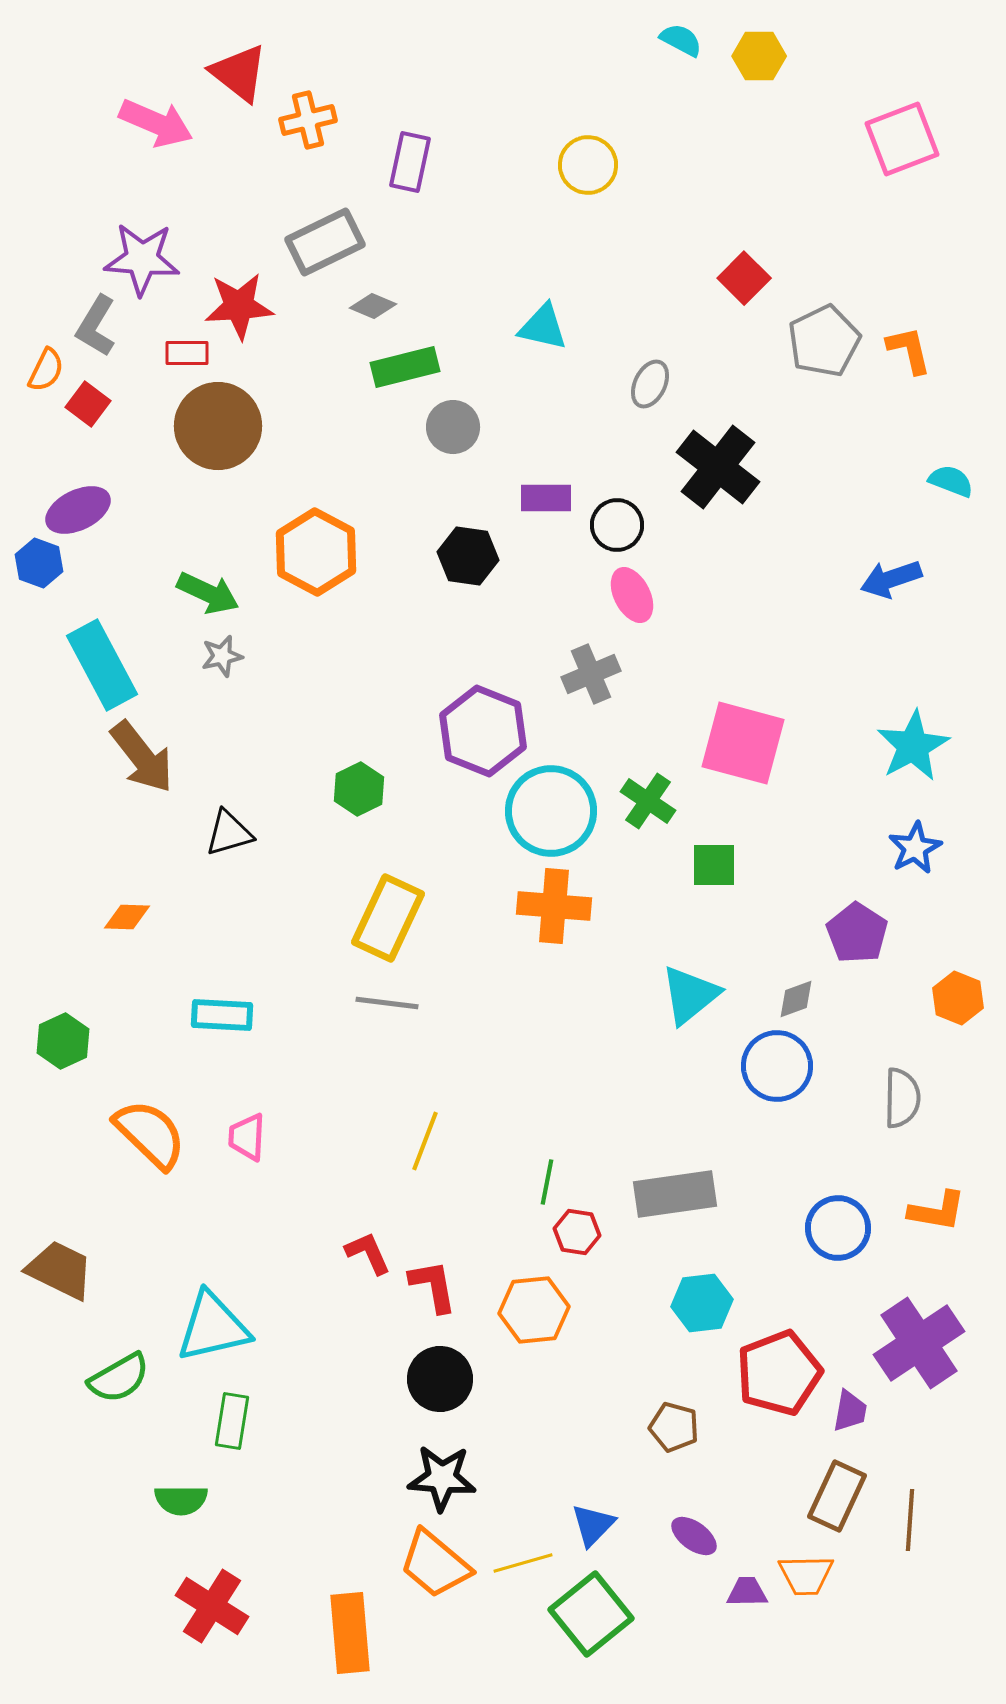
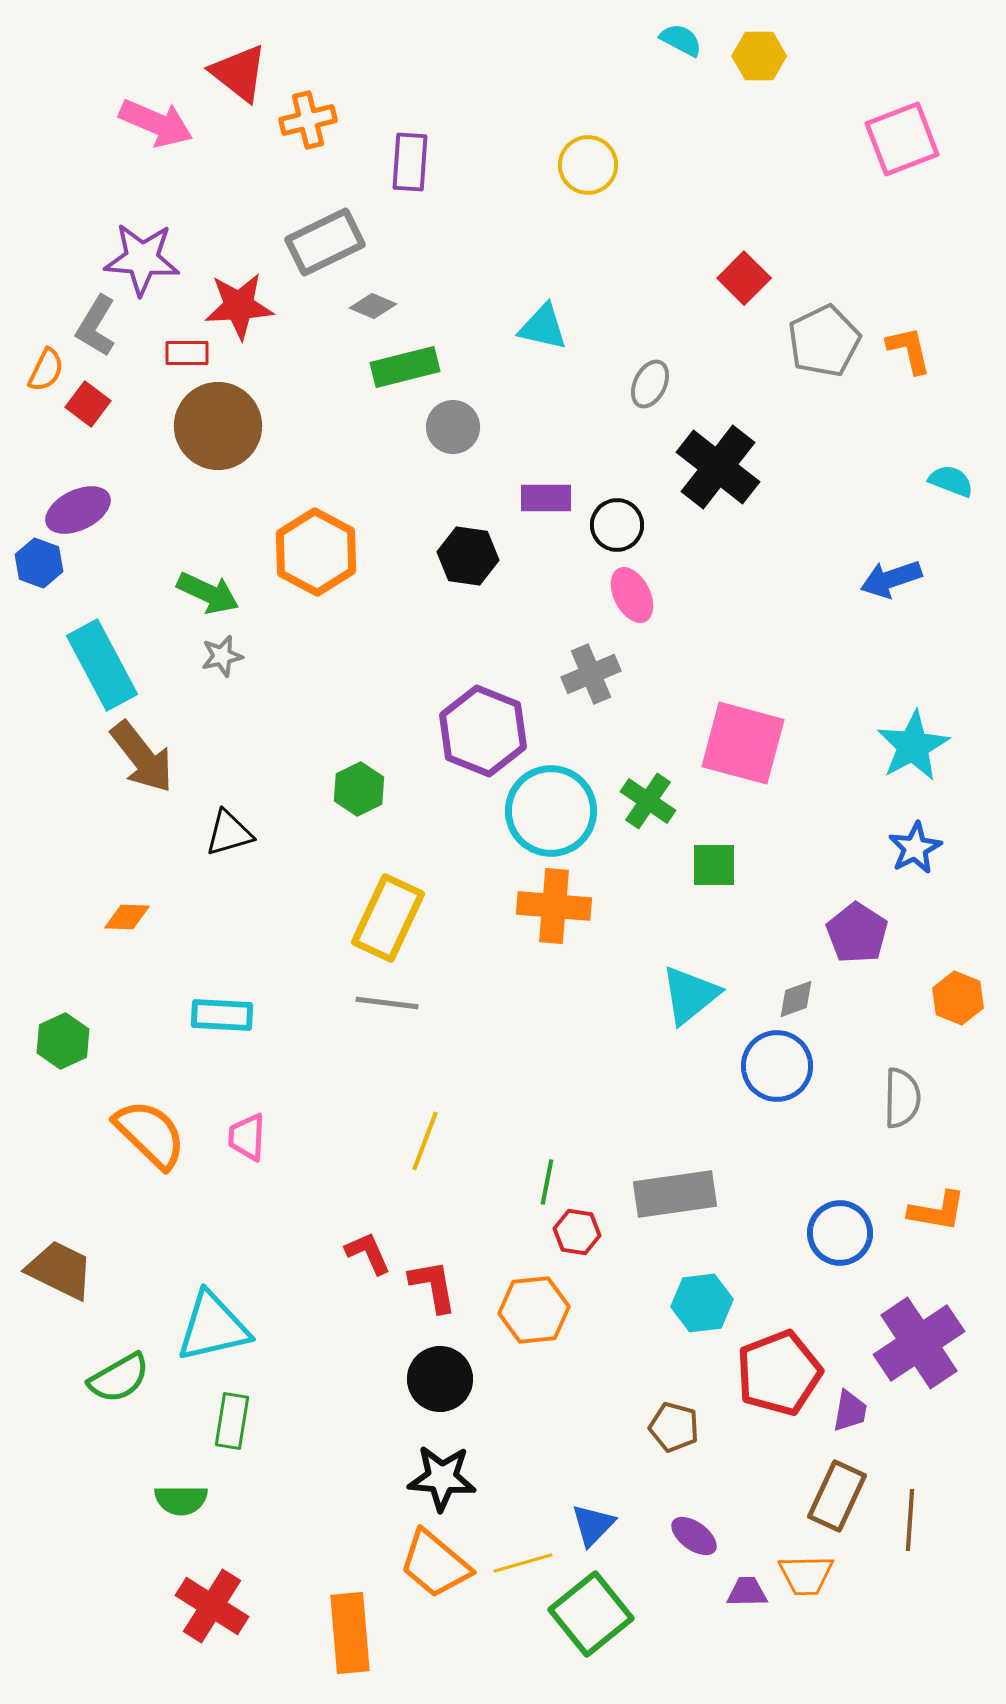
purple rectangle at (410, 162): rotated 8 degrees counterclockwise
blue circle at (838, 1228): moved 2 px right, 5 px down
